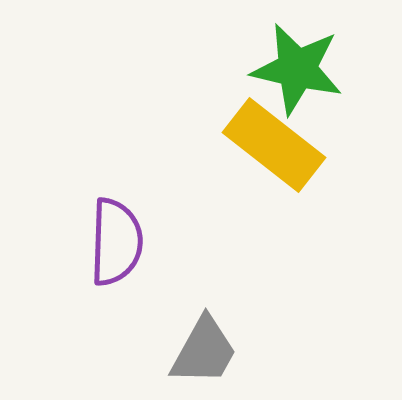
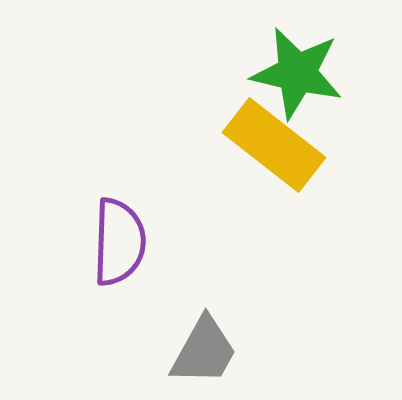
green star: moved 4 px down
purple semicircle: moved 3 px right
